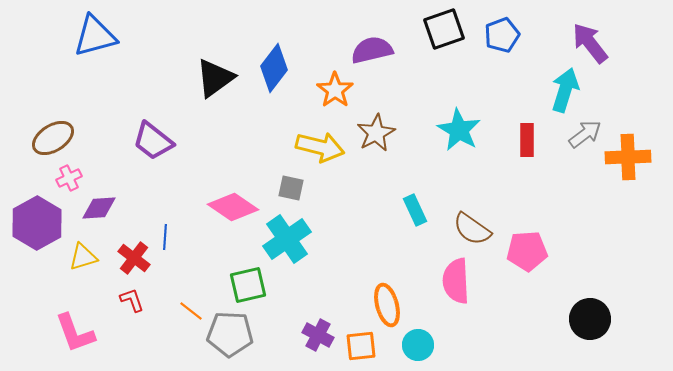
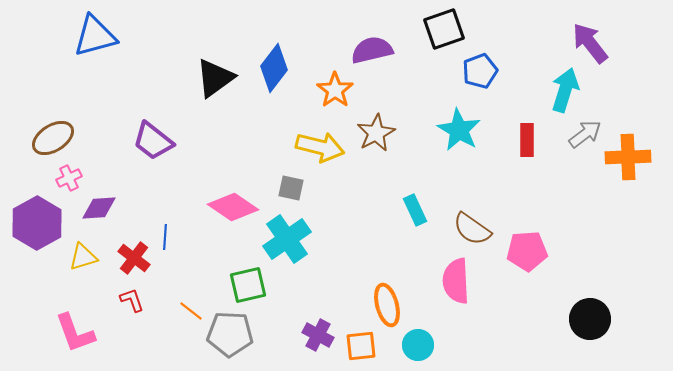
blue pentagon: moved 22 px left, 36 px down
